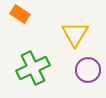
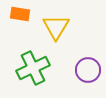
orange rectangle: rotated 24 degrees counterclockwise
yellow triangle: moved 19 px left, 7 px up
